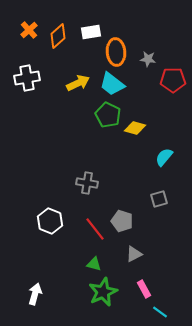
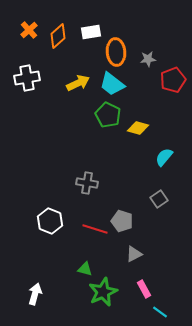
gray star: rotated 14 degrees counterclockwise
red pentagon: rotated 20 degrees counterclockwise
yellow diamond: moved 3 px right
gray square: rotated 18 degrees counterclockwise
red line: rotated 35 degrees counterclockwise
green triangle: moved 9 px left, 5 px down
